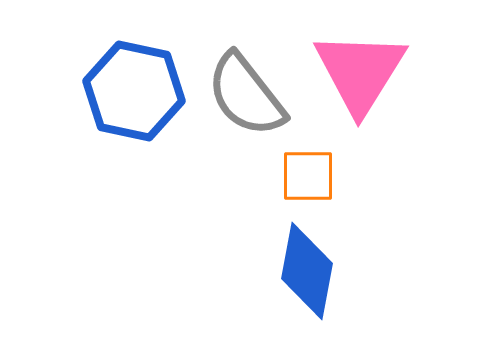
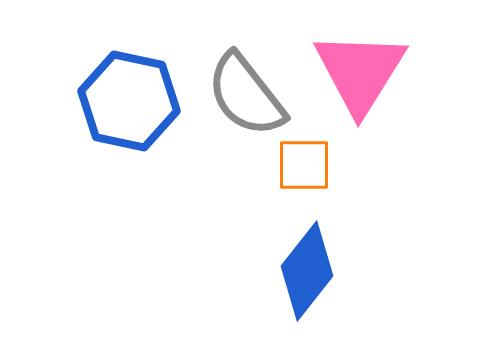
blue hexagon: moved 5 px left, 10 px down
orange square: moved 4 px left, 11 px up
blue diamond: rotated 28 degrees clockwise
